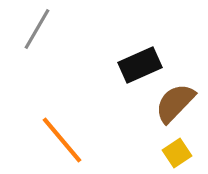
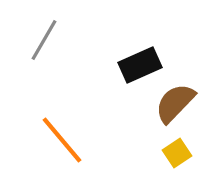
gray line: moved 7 px right, 11 px down
